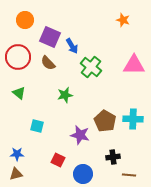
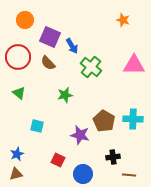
brown pentagon: moved 1 px left
blue star: rotated 24 degrees counterclockwise
